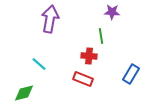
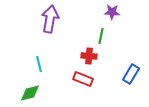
green line: rotated 21 degrees clockwise
cyan line: rotated 35 degrees clockwise
green diamond: moved 6 px right
